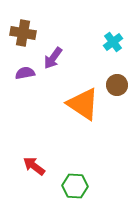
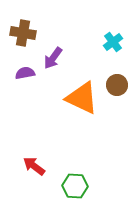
orange triangle: moved 1 px left, 6 px up; rotated 9 degrees counterclockwise
